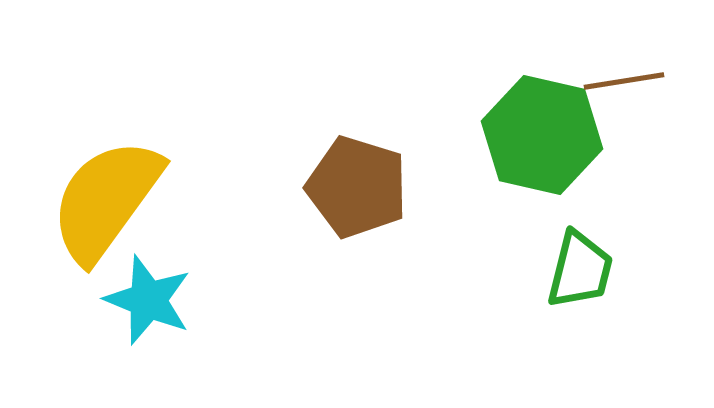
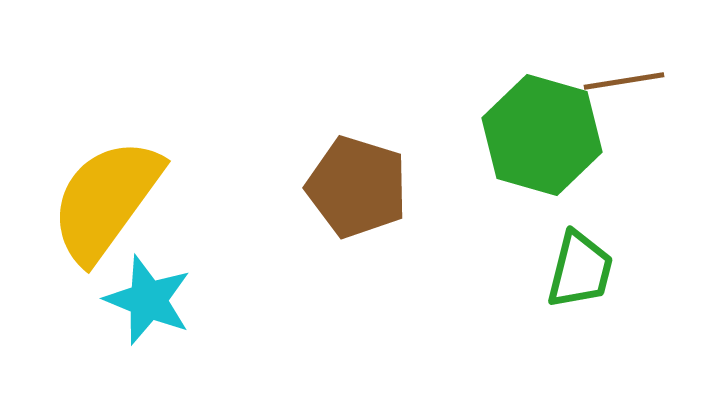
green hexagon: rotated 3 degrees clockwise
